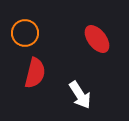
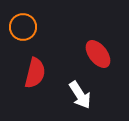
orange circle: moved 2 px left, 6 px up
red ellipse: moved 1 px right, 15 px down
